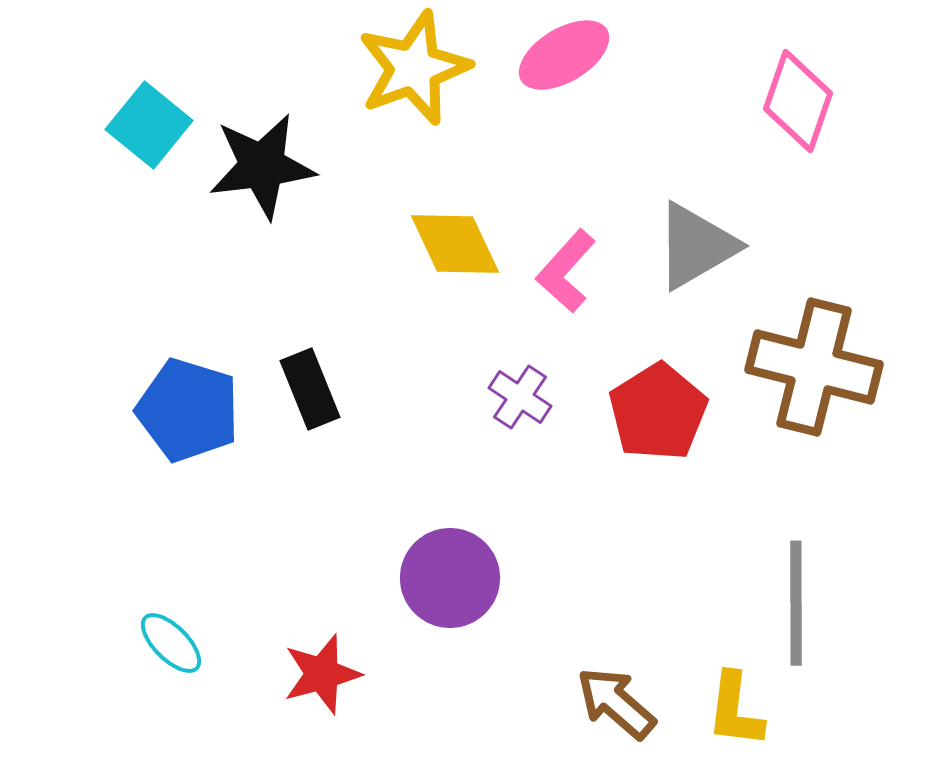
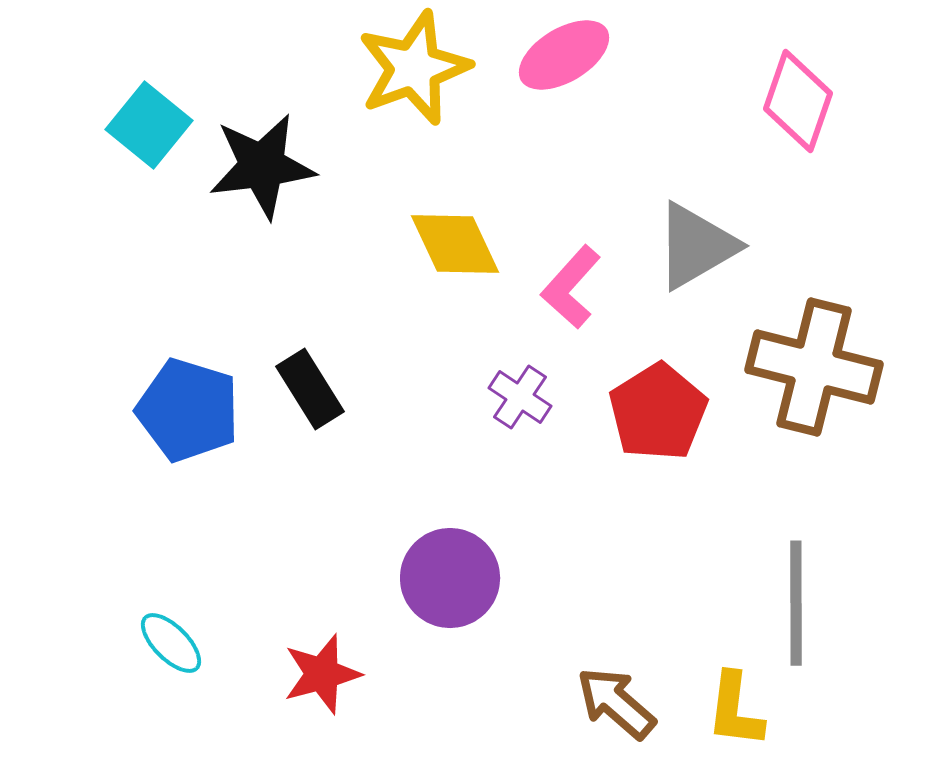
pink L-shape: moved 5 px right, 16 px down
black rectangle: rotated 10 degrees counterclockwise
